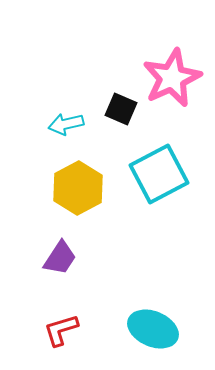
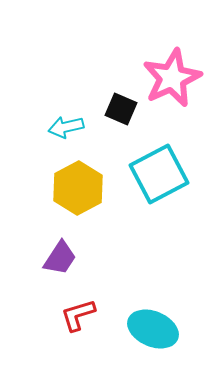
cyan arrow: moved 3 px down
red L-shape: moved 17 px right, 15 px up
